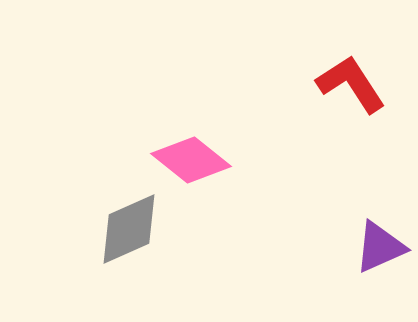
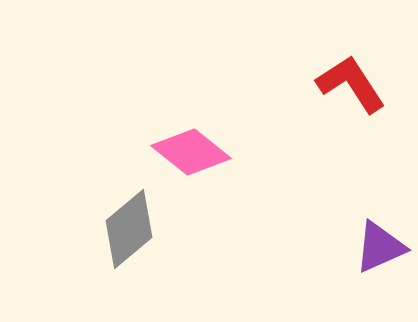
pink diamond: moved 8 px up
gray diamond: rotated 16 degrees counterclockwise
